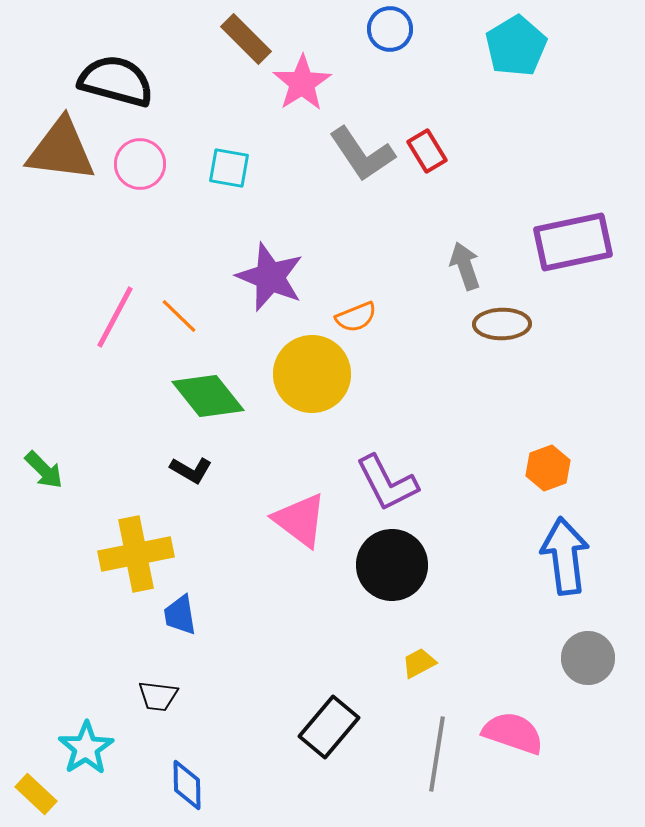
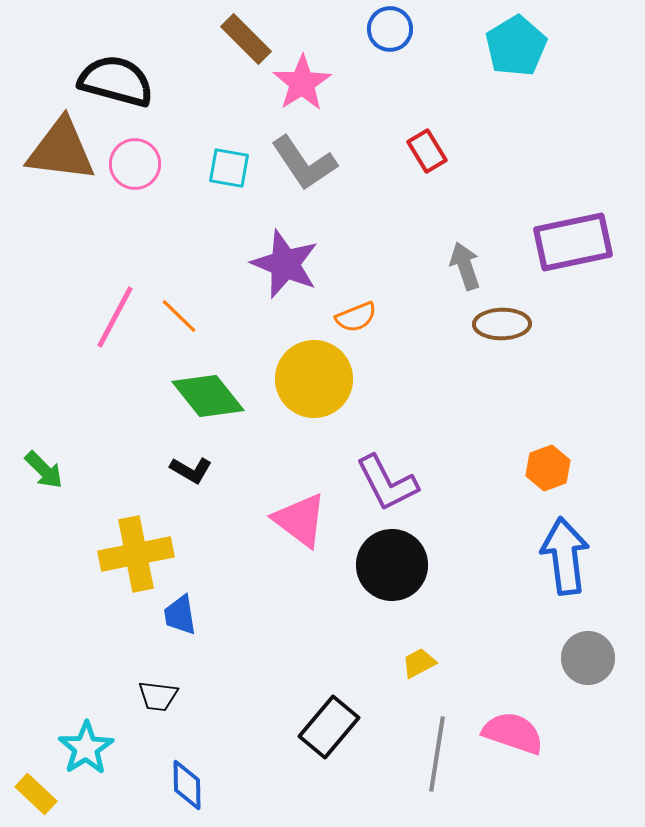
gray L-shape: moved 58 px left, 9 px down
pink circle: moved 5 px left
purple star: moved 15 px right, 13 px up
yellow circle: moved 2 px right, 5 px down
